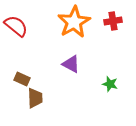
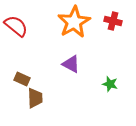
red cross: rotated 24 degrees clockwise
